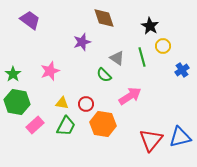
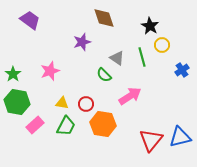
yellow circle: moved 1 px left, 1 px up
